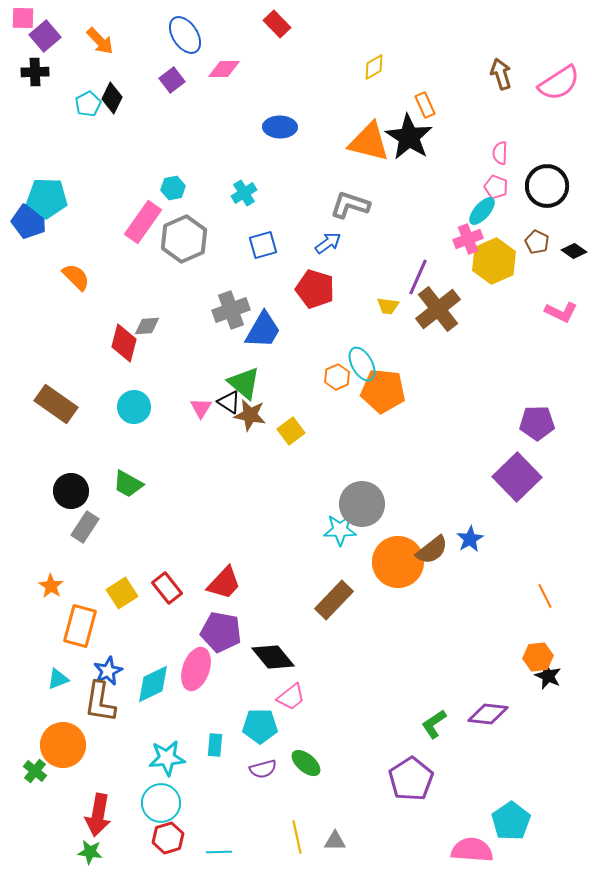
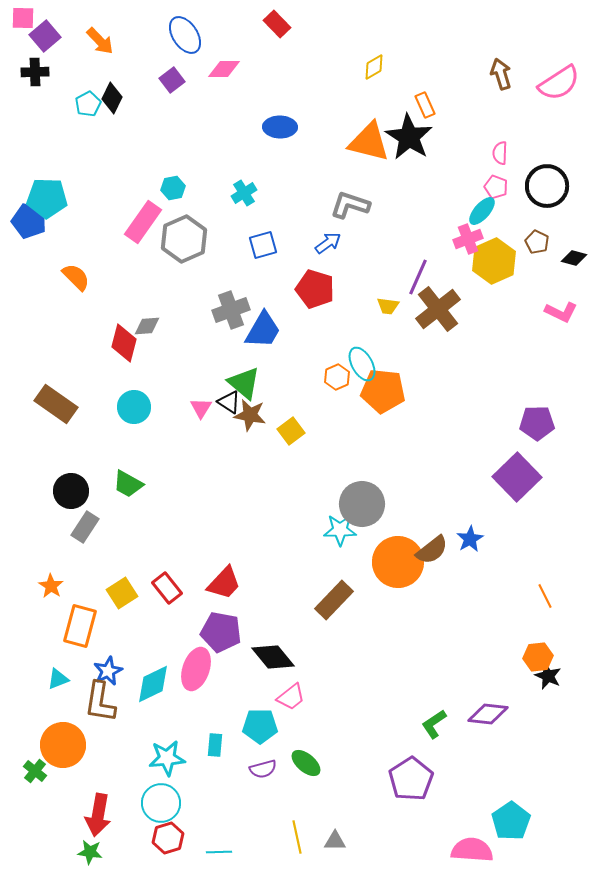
black diamond at (574, 251): moved 7 px down; rotated 20 degrees counterclockwise
